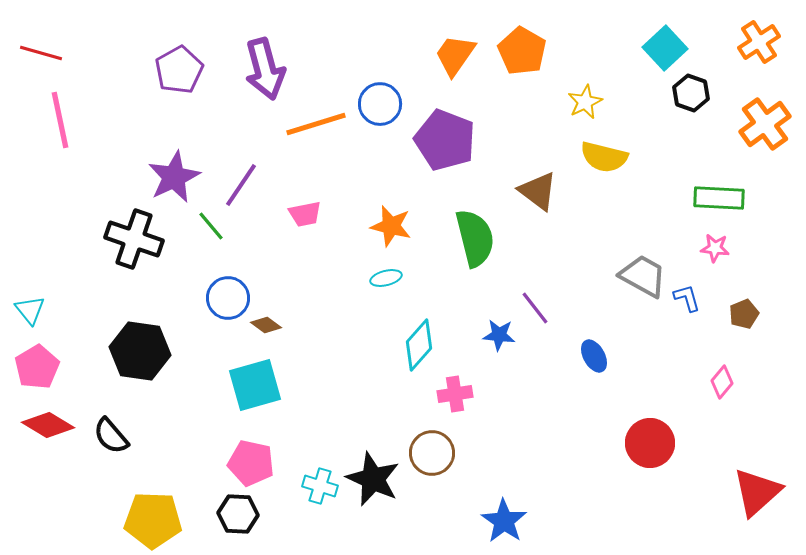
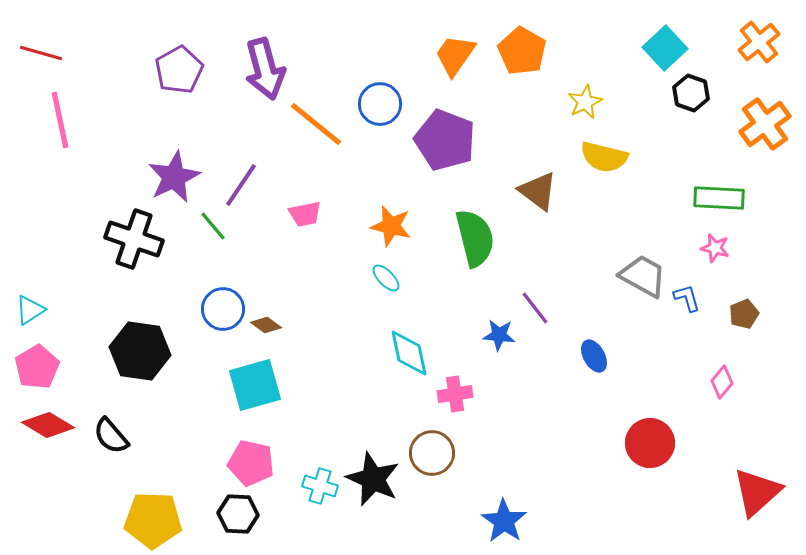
orange cross at (759, 42): rotated 6 degrees counterclockwise
orange line at (316, 124): rotated 56 degrees clockwise
green line at (211, 226): moved 2 px right
pink star at (715, 248): rotated 8 degrees clockwise
cyan ellipse at (386, 278): rotated 60 degrees clockwise
blue circle at (228, 298): moved 5 px left, 11 px down
cyan triangle at (30, 310): rotated 36 degrees clockwise
cyan diamond at (419, 345): moved 10 px left, 8 px down; rotated 54 degrees counterclockwise
